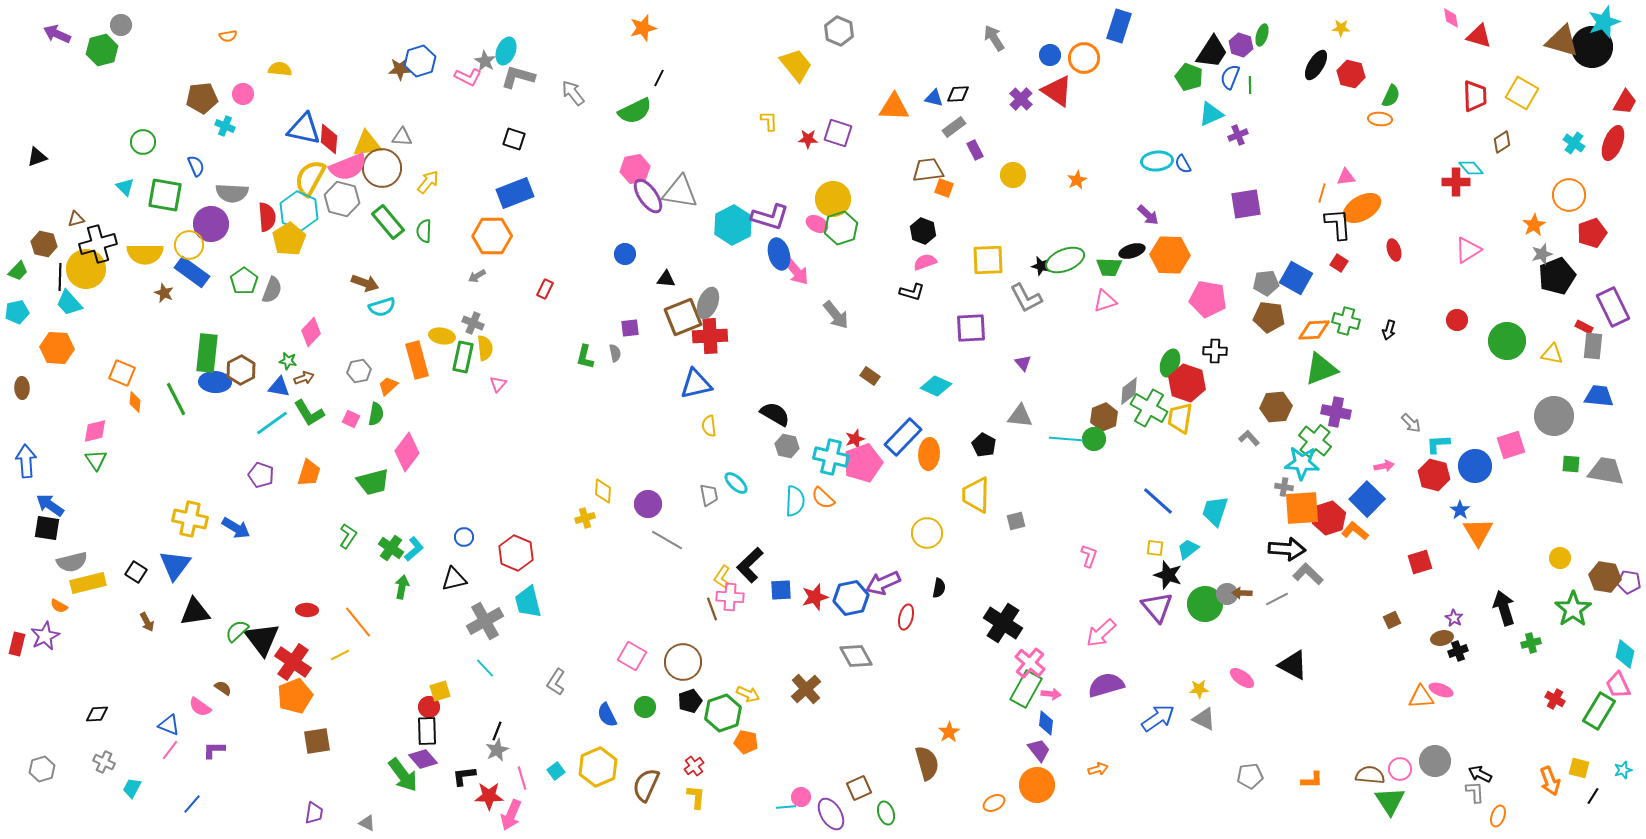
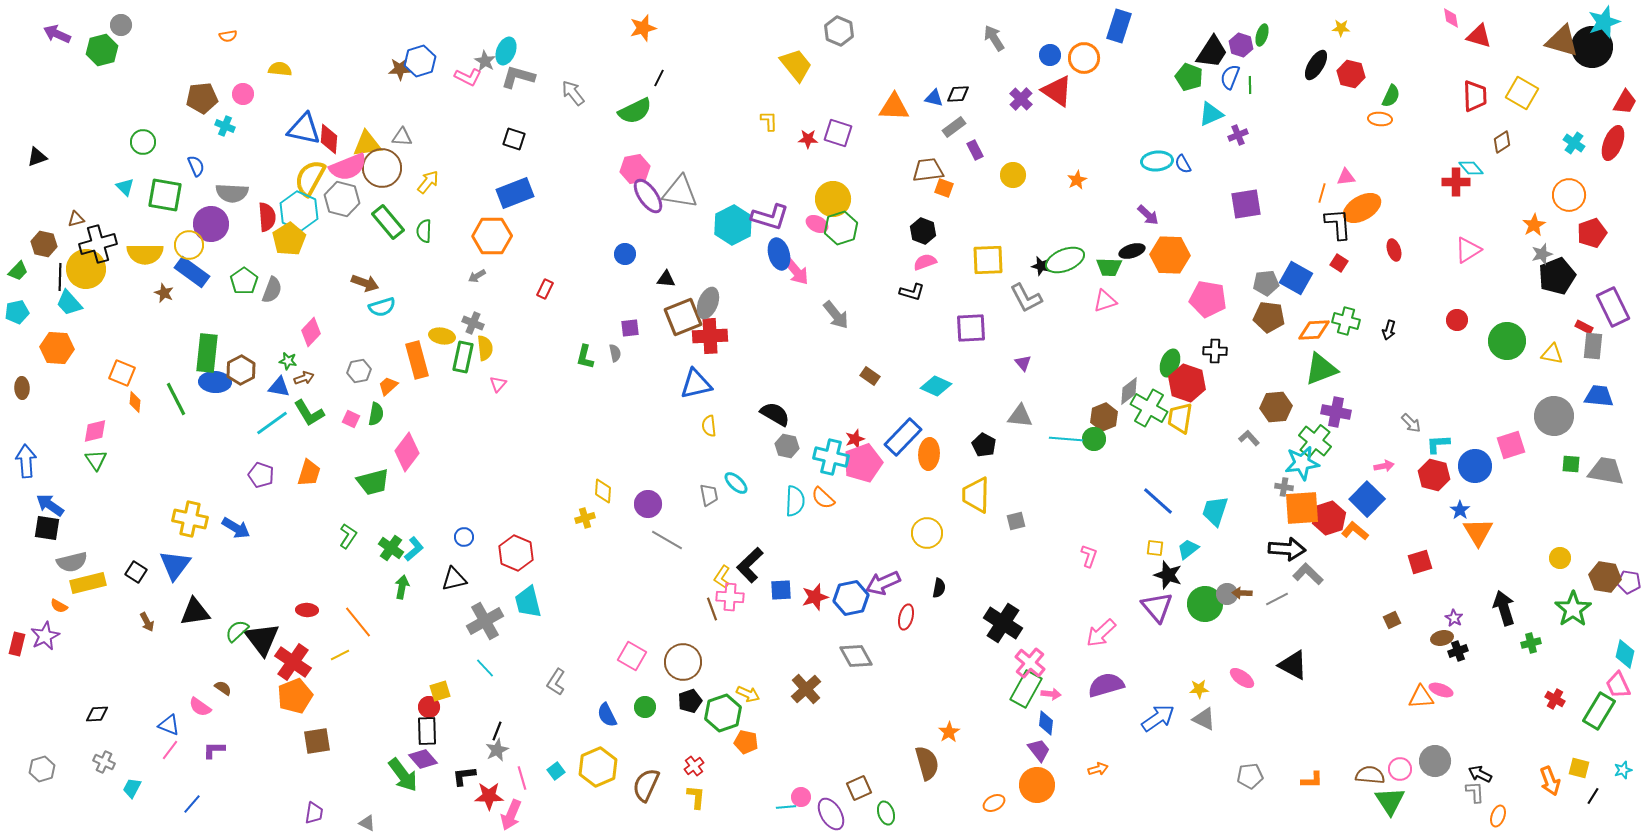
cyan star at (1302, 463): rotated 12 degrees counterclockwise
